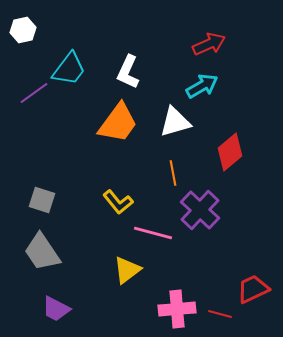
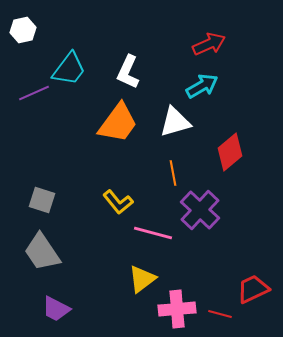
purple line: rotated 12 degrees clockwise
yellow triangle: moved 15 px right, 9 px down
